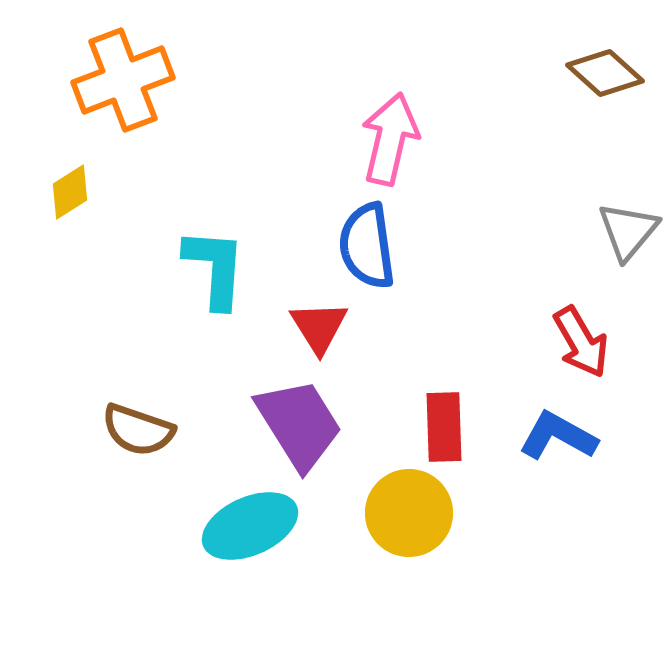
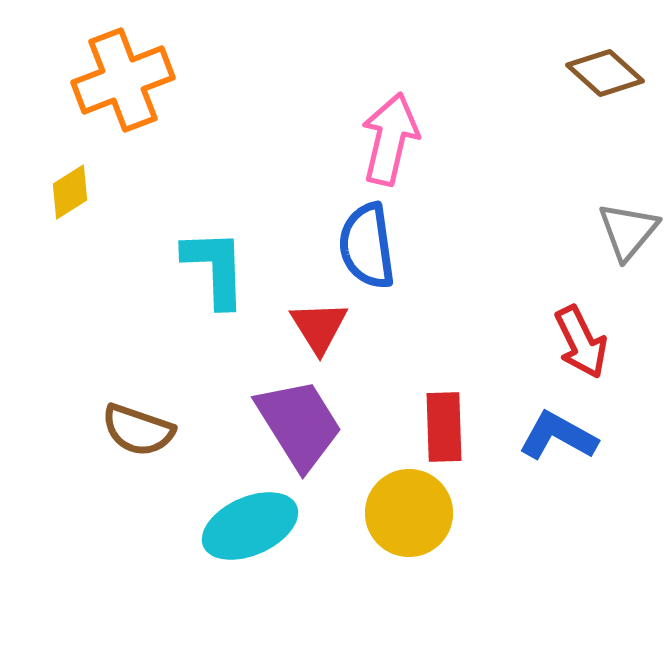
cyan L-shape: rotated 6 degrees counterclockwise
red arrow: rotated 4 degrees clockwise
